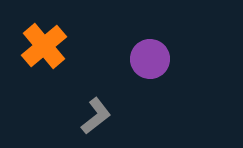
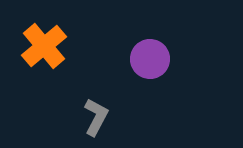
gray L-shape: moved 1 px down; rotated 24 degrees counterclockwise
